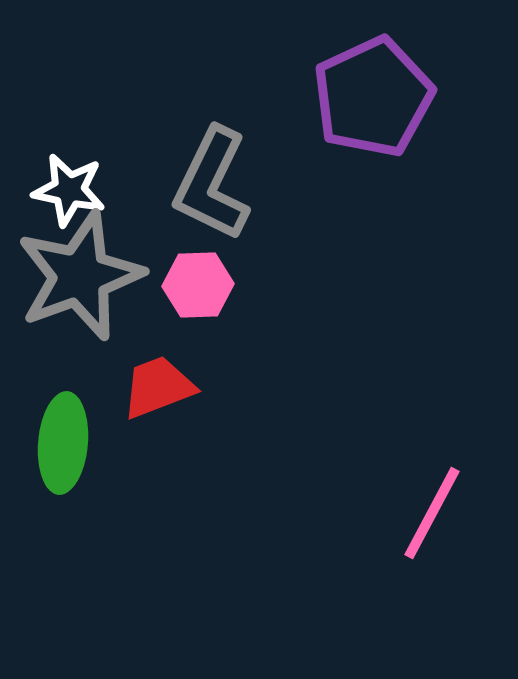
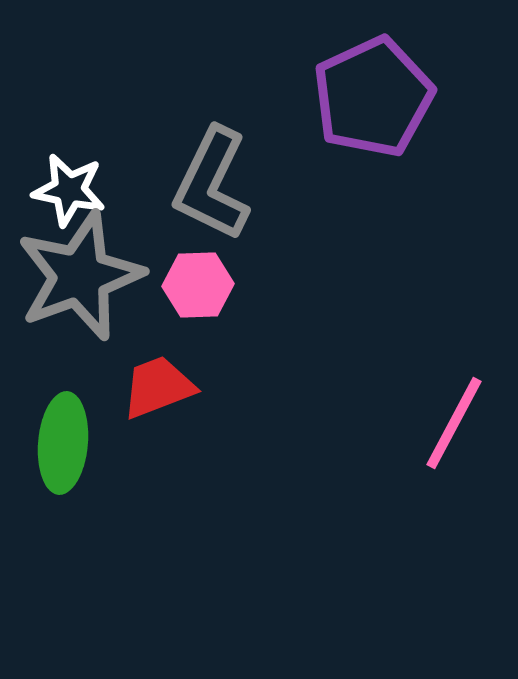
pink line: moved 22 px right, 90 px up
